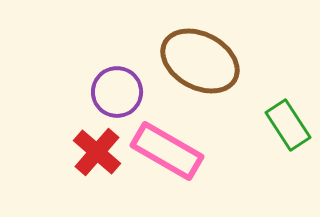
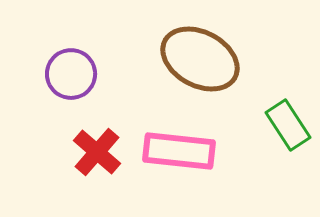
brown ellipse: moved 2 px up
purple circle: moved 46 px left, 18 px up
pink rectangle: moved 12 px right; rotated 24 degrees counterclockwise
